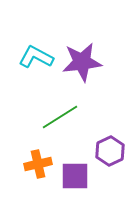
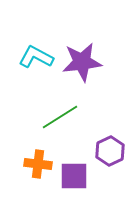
orange cross: rotated 20 degrees clockwise
purple square: moved 1 px left
